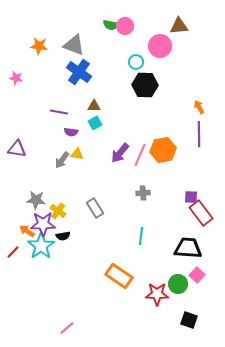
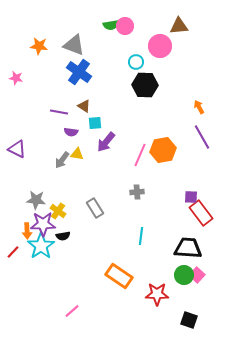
green semicircle at (111, 25): rotated 21 degrees counterclockwise
brown triangle at (94, 106): moved 10 px left; rotated 32 degrees clockwise
cyan square at (95, 123): rotated 24 degrees clockwise
purple line at (199, 134): moved 3 px right, 3 px down; rotated 30 degrees counterclockwise
purple triangle at (17, 149): rotated 18 degrees clockwise
purple arrow at (120, 153): moved 14 px left, 11 px up
gray cross at (143, 193): moved 6 px left, 1 px up
orange arrow at (27, 231): rotated 126 degrees counterclockwise
green circle at (178, 284): moved 6 px right, 9 px up
pink line at (67, 328): moved 5 px right, 17 px up
